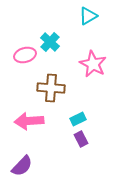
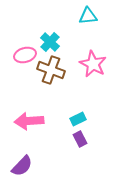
cyan triangle: rotated 24 degrees clockwise
brown cross: moved 18 px up; rotated 16 degrees clockwise
purple rectangle: moved 1 px left
